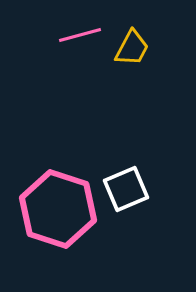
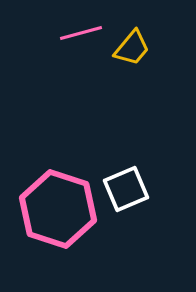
pink line: moved 1 px right, 2 px up
yellow trapezoid: rotated 12 degrees clockwise
